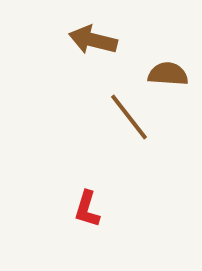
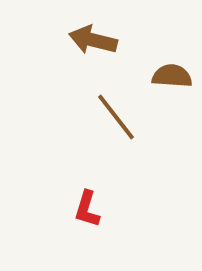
brown semicircle: moved 4 px right, 2 px down
brown line: moved 13 px left
